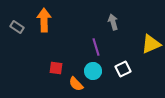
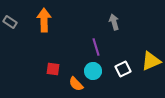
gray arrow: moved 1 px right
gray rectangle: moved 7 px left, 5 px up
yellow triangle: moved 17 px down
red square: moved 3 px left, 1 px down
